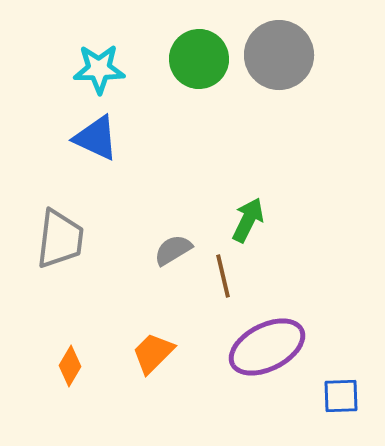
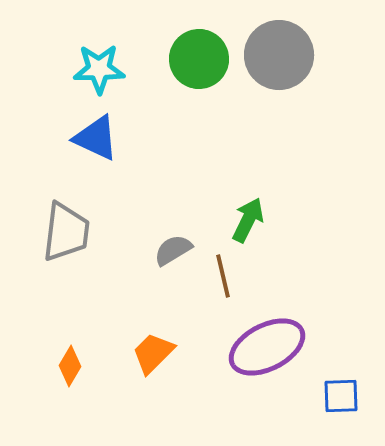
gray trapezoid: moved 6 px right, 7 px up
